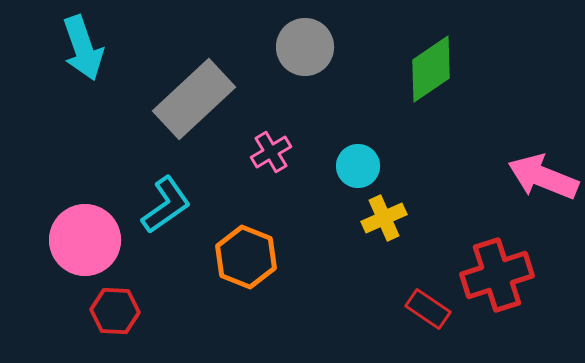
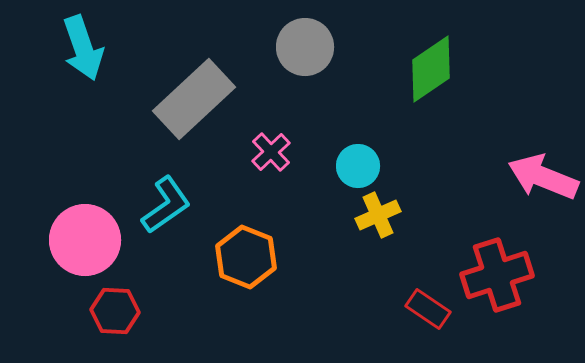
pink cross: rotated 12 degrees counterclockwise
yellow cross: moved 6 px left, 3 px up
